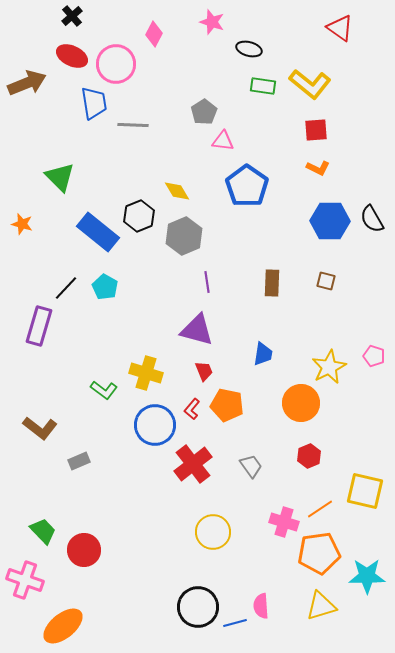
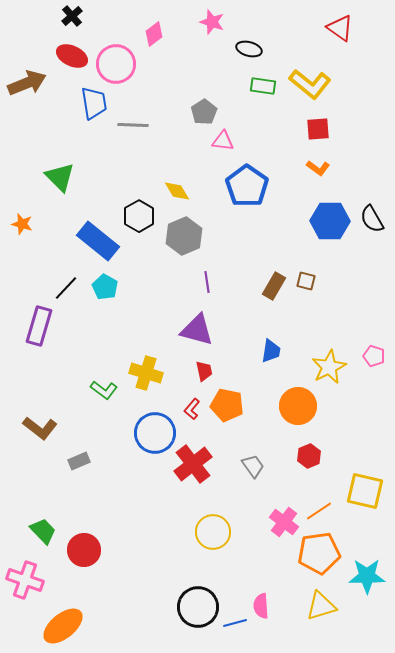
pink diamond at (154, 34): rotated 25 degrees clockwise
red square at (316, 130): moved 2 px right, 1 px up
orange L-shape at (318, 168): rotated 10 degrees clockwise
black hexagon at (139, 216): rotated 8 degrees counterclockwise
blue rectangle at (98, 232): moved 9 px down
brown square at (326, 281): moved 20 px left
brown rectangle at (272, 283): moved 2 px right, 3 px down; rotated 28 degrees clockwise
blue trapezoid at (263, 354): moved 8 px right, 3 px up
red trapezoid at (204, 371): rotated 10 degrees clockwise
orange circle at (301, 403): moved 3 px left, 3 px down
blue circle at (155, 425): moved 8 px down
gray trapezoid at (251, 466): moved 2 px right
orange line at (320, 509): moved 1 px left, 2 px down
pink cross at (284, 522): rotated 20 degrees clockwise
